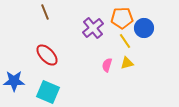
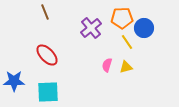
purple cross: moved 2 px left
yellow line: moved 2 px right, 1 px down
yellow triangle: moved 1 px left, 4 px down
cyan square: rotated 25 degrees counterclockwise
